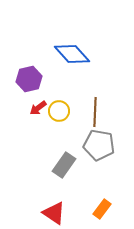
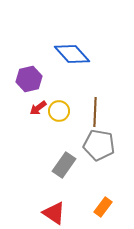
orange rectangle: moved 1 px right, 2 px up
